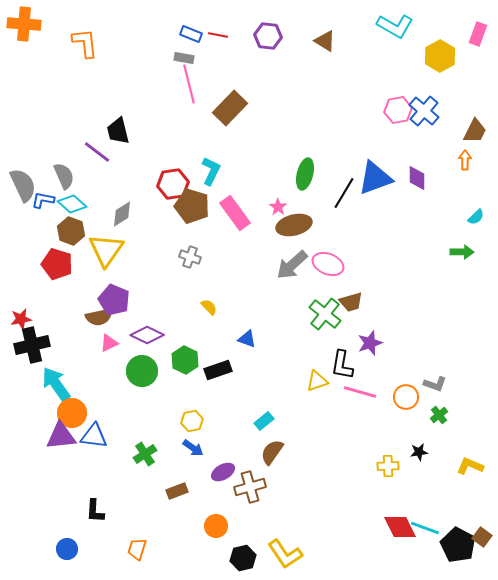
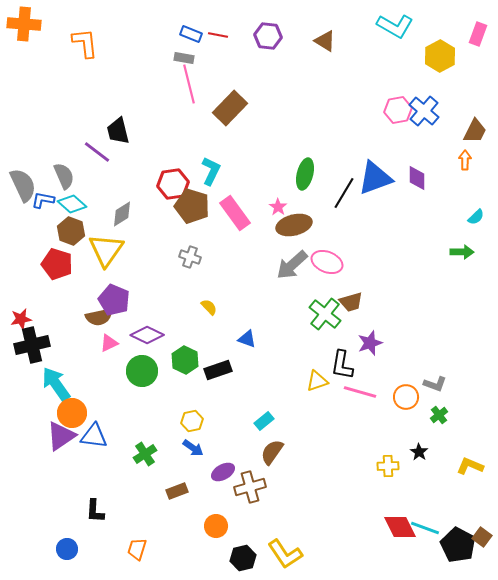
pink ellipse at (328, 264): moved 1 px left, 2 px up
purple triangle at (61, 436): rotated 28 degrees counterclockwise
black star at (419, 452): rotated 30 degrees counterclockwise
